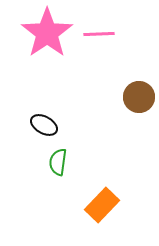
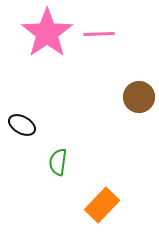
black ellipse: moved 22 px left
